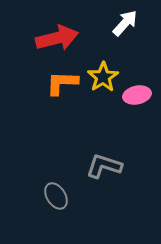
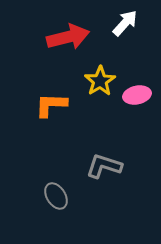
red arrow: moved 11 px right, 1 px up
yellow star: moved 3 px left, 4 px down
orange L-shape: moved 11 px left, 22 px down
